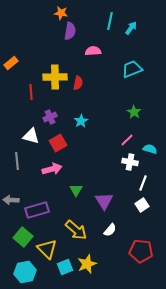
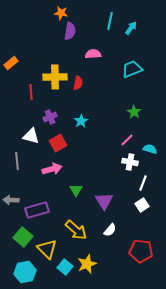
pink semicircle: moved 3 px down
cyan square: rotated 28 degrees counterclockwise
